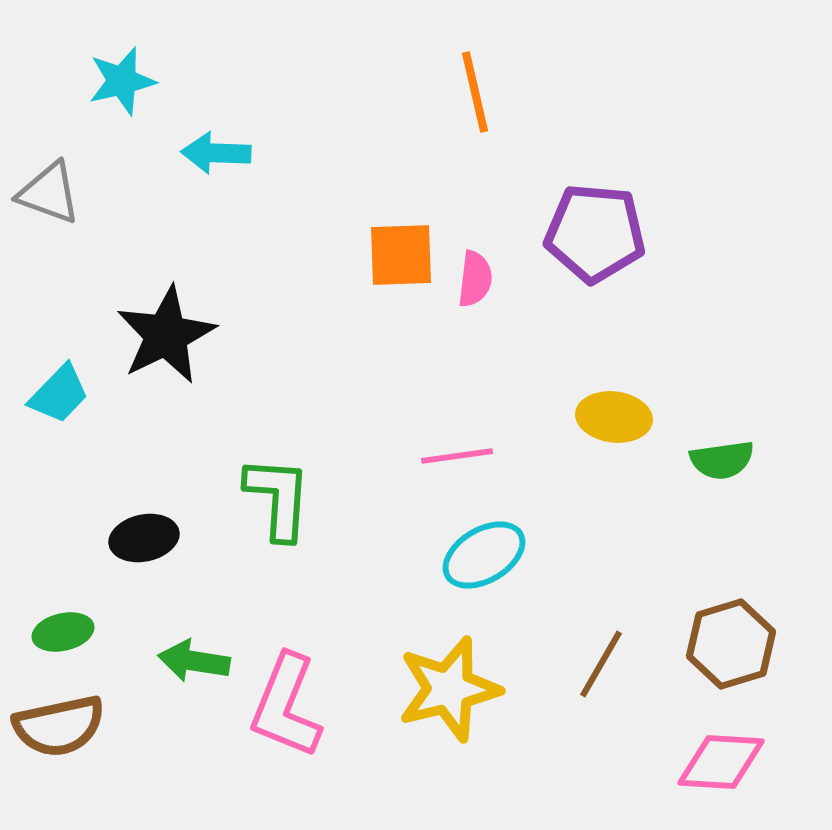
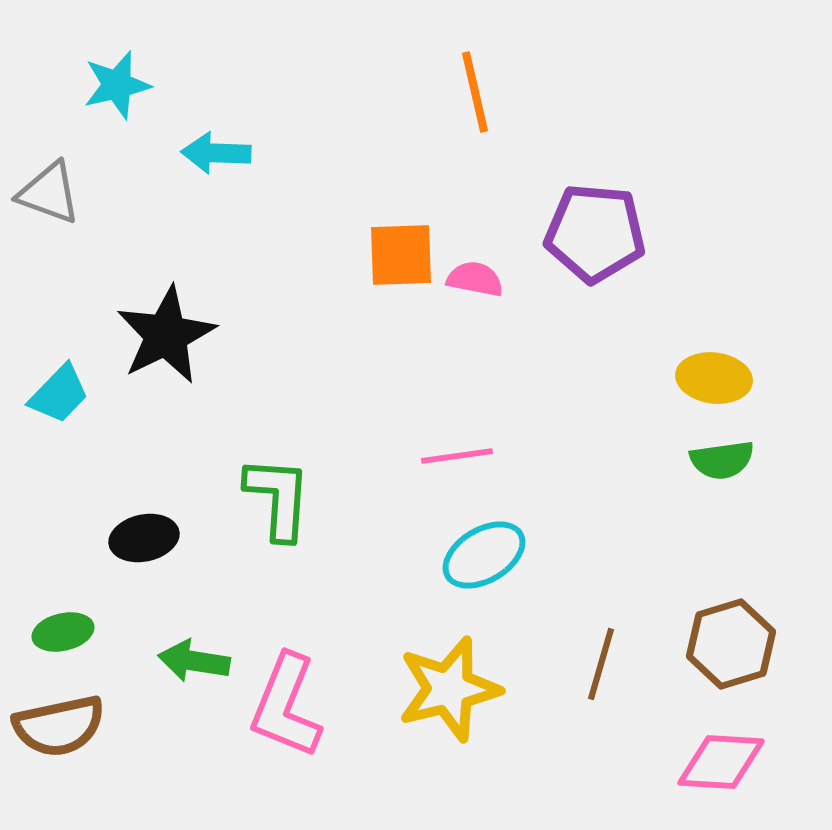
cyan star: moved 5 px left, 4 px down
pink semicircle: rotated 86 degrees counterclockwise
yellow ellipse: moved 100 px right, 39 px up
brown line: rotated 14 degrees counterclockwise
